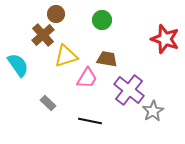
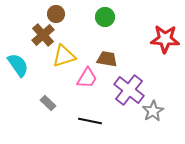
green circle: moved 3 px right, 3 px up
red star: rotated 16 degrees counterclockwise
yellow triangle: moved 2 px left
